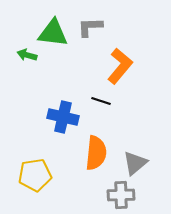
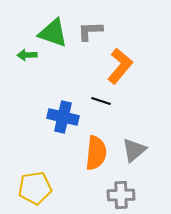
gray L-shape: moved 4 px down
green triangle: rotated 12 degrees clockwise
green arrow: rotated 18 degrees counterclockwise
gray triangle: moved 1 px left, 13 px up
yellow pentagon: moved 13 px down
